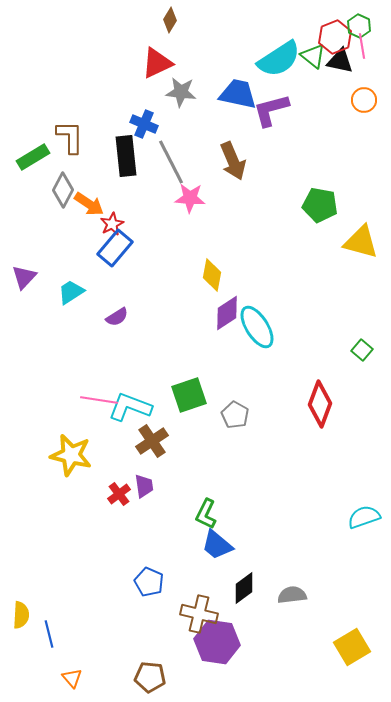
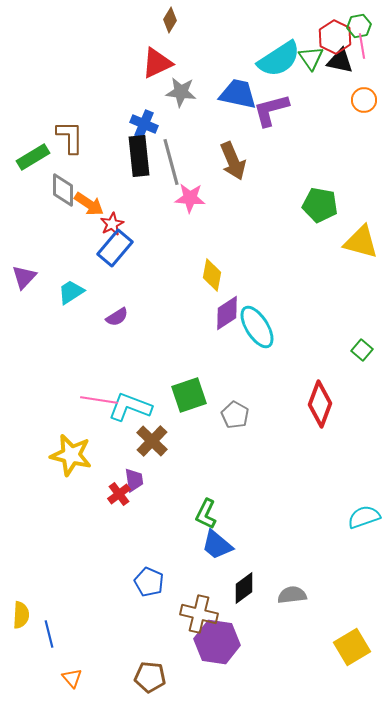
green hexagon at (359, 26): rotated 25 degrees clockwise
red hexagon at (335, 37): rotated 12 degrees counterclockwise
green triangle at (313, 56): moved 2 px left, 2 px down; rotated 16 degrees clockwise
black rectangle at (126, 156): moved 13 px right
gray line at (171, 162): rotated 12 degrees clockwise
gray diamond at (63, 190): rotated 28 degrees counterclockwise
brown cross at (152, 441): rotated 12 degrees counterclockwise
purple trapezoid at (144, 486): moved 10 px left, 6 px up
